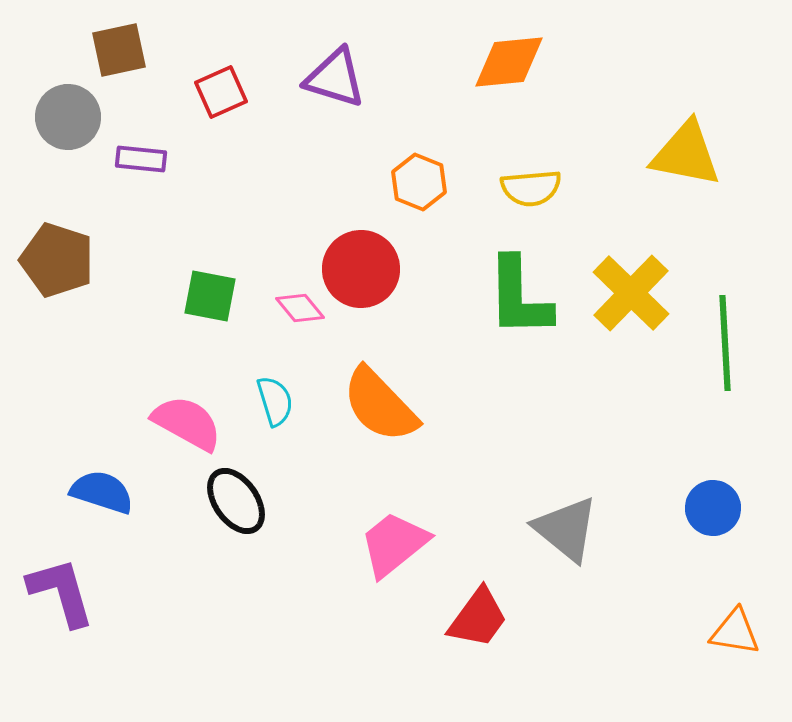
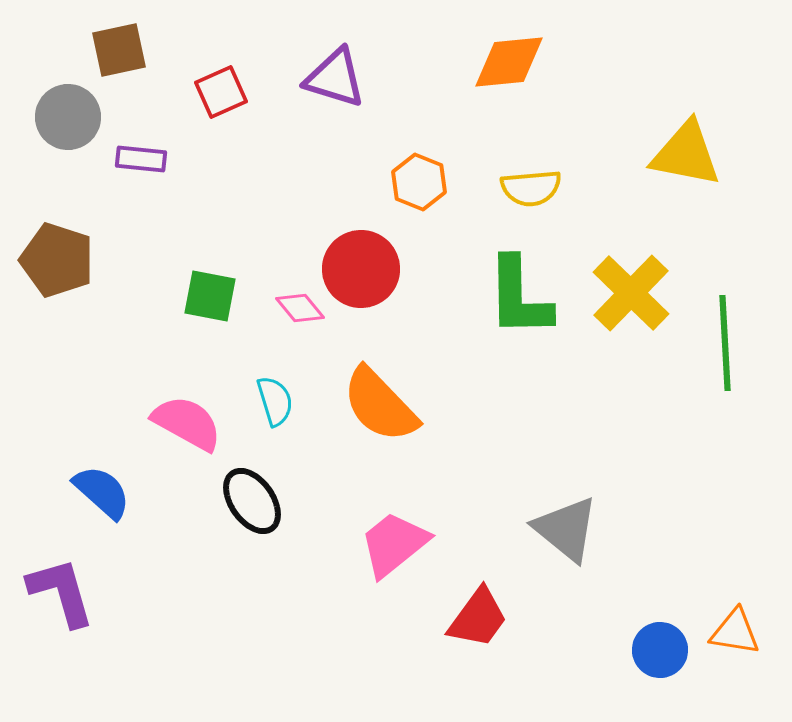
blue semicircle: rotated 24 degrees clockwise
black ellipse: moved 16 px right
blue circle: moved 53 px left, 142 px down
